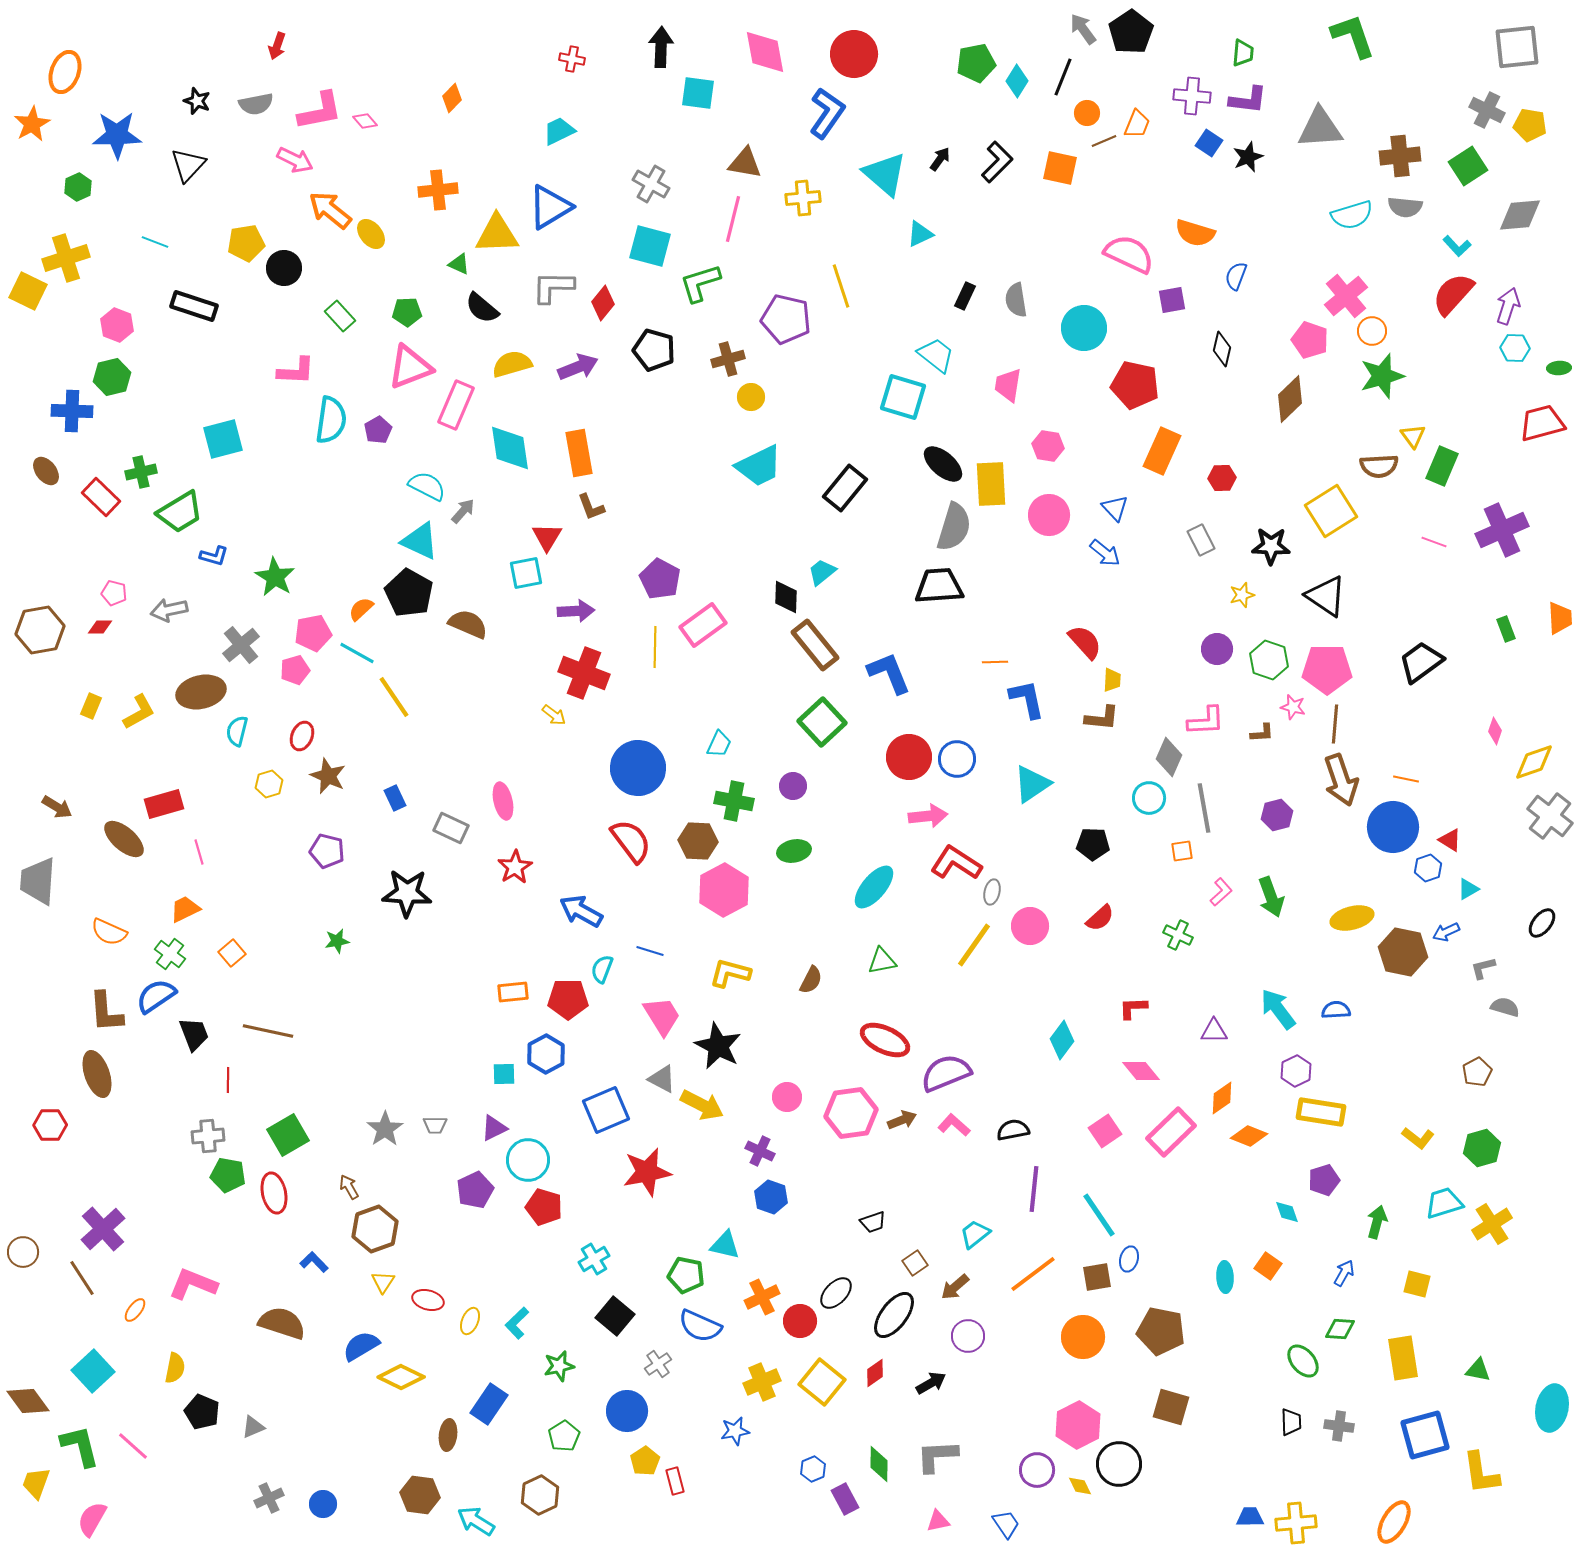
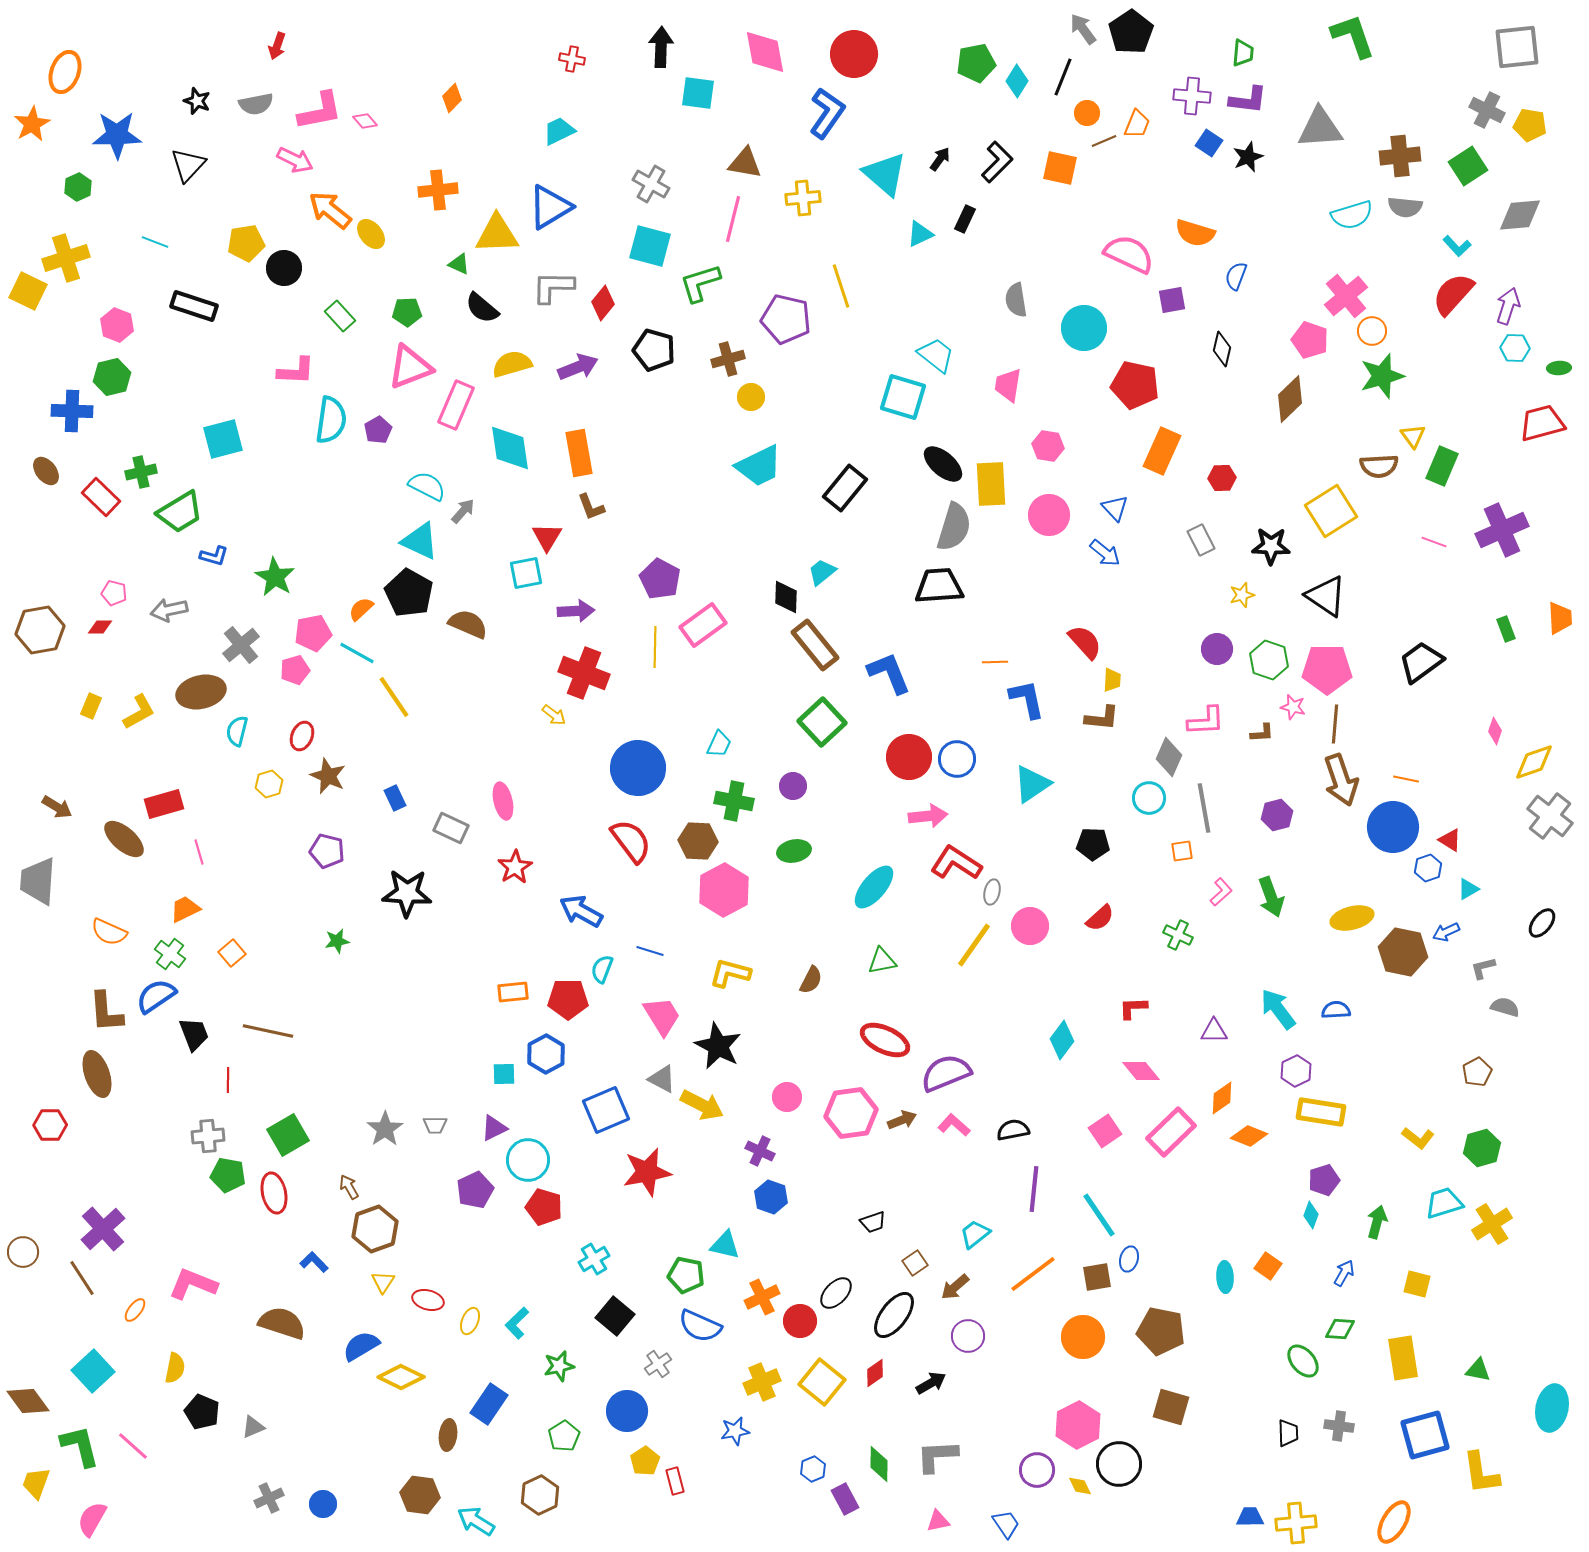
black rectangle at (965, 296): moved 77 px up
cyan diamond at (1287, 1212): moved 24 px right, 3 px down; rotated 40 degrees clockwise
black trapezoid at (1291, 1422): moved 3 px left, 11 px down
